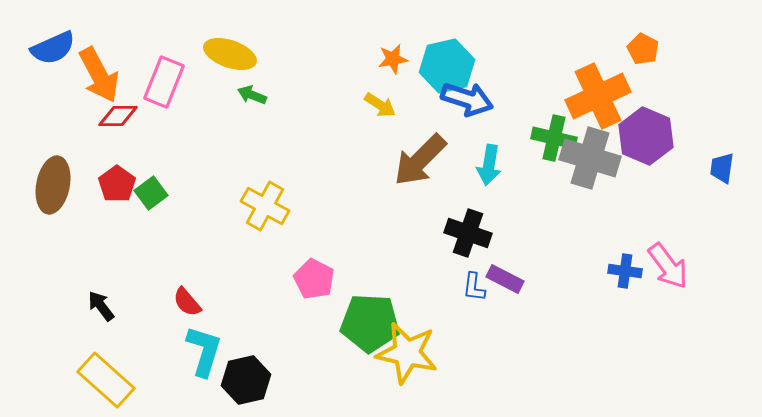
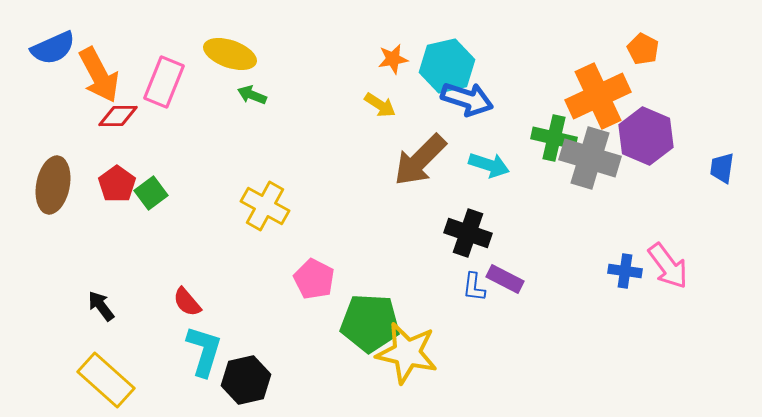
cyan arrow: rotated 81 degrees counterclockwise
